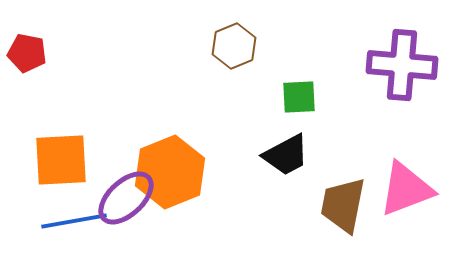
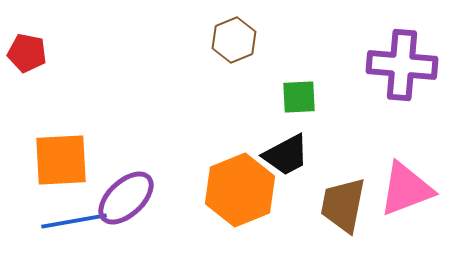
brown hexagon: moved 6 px up
orange hexagon: moved 70 px right, 18 px down
